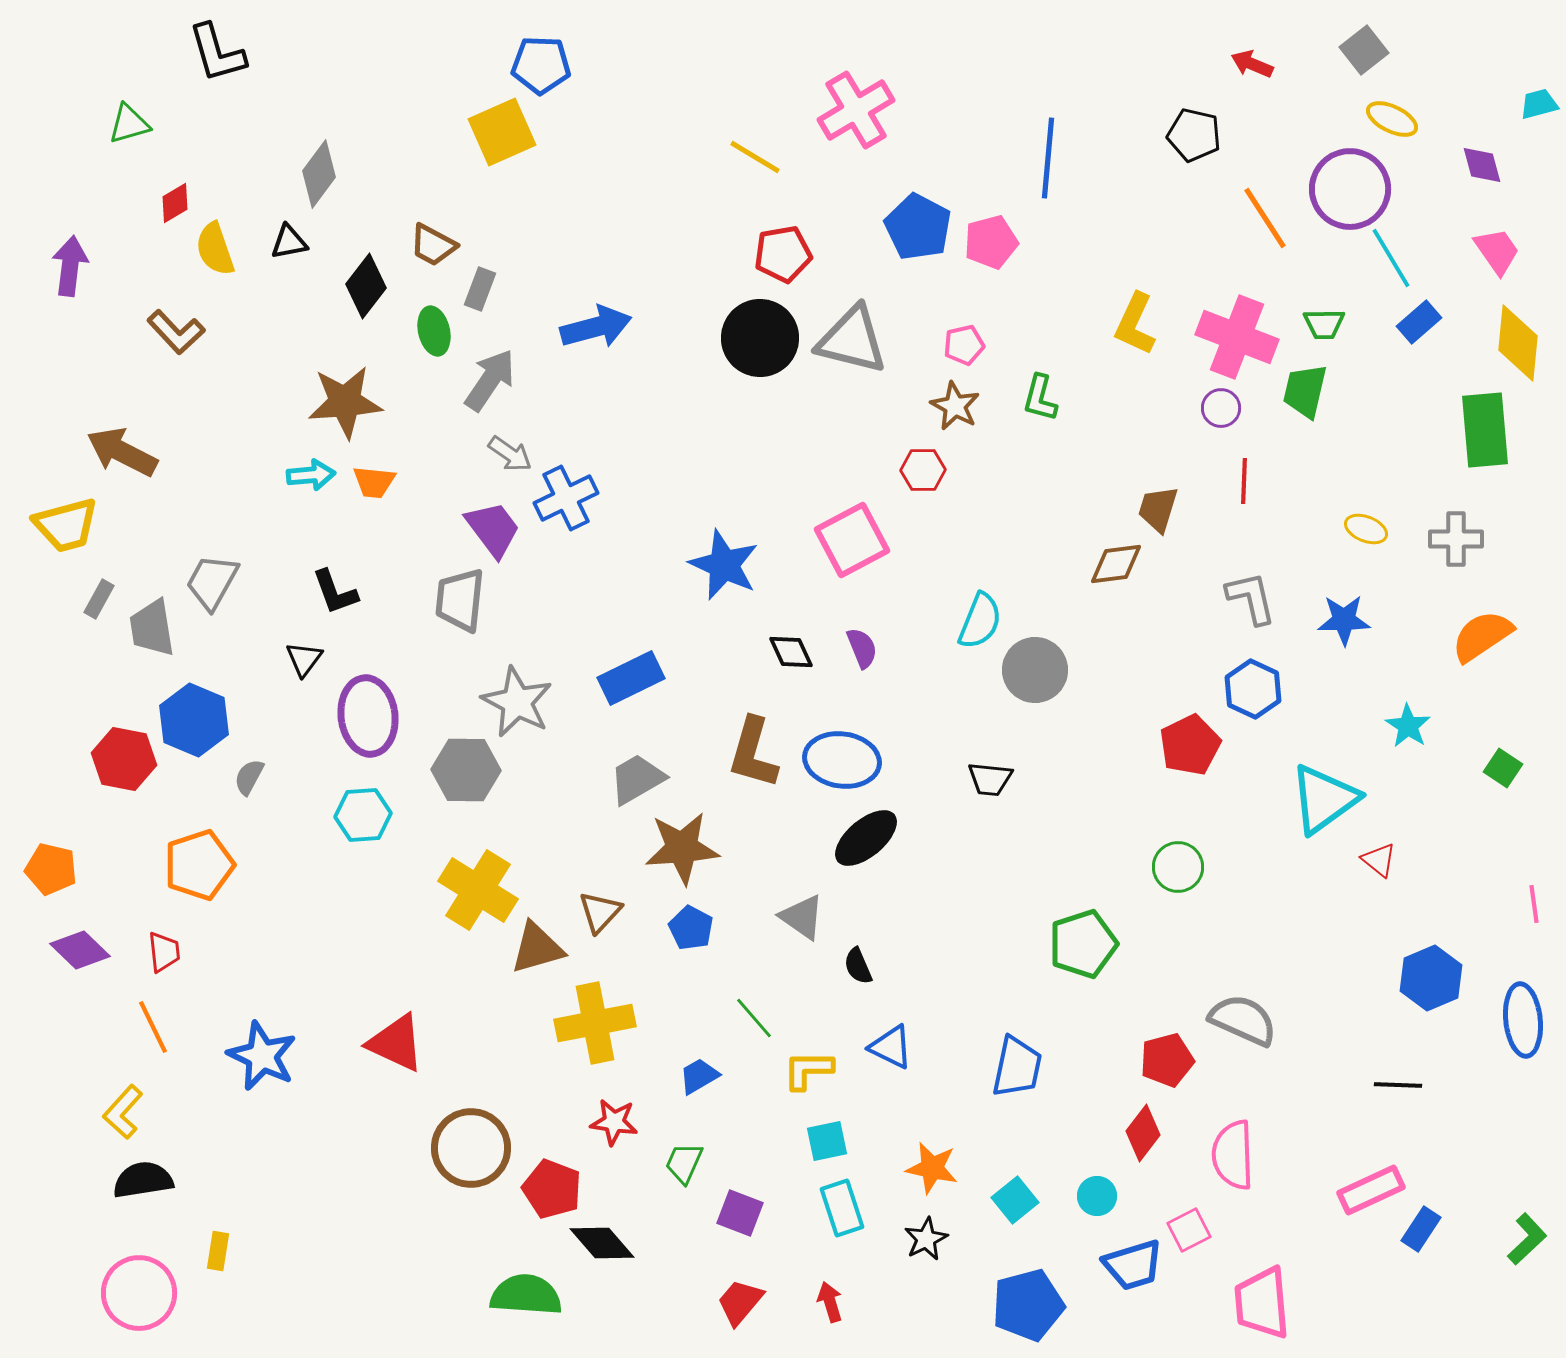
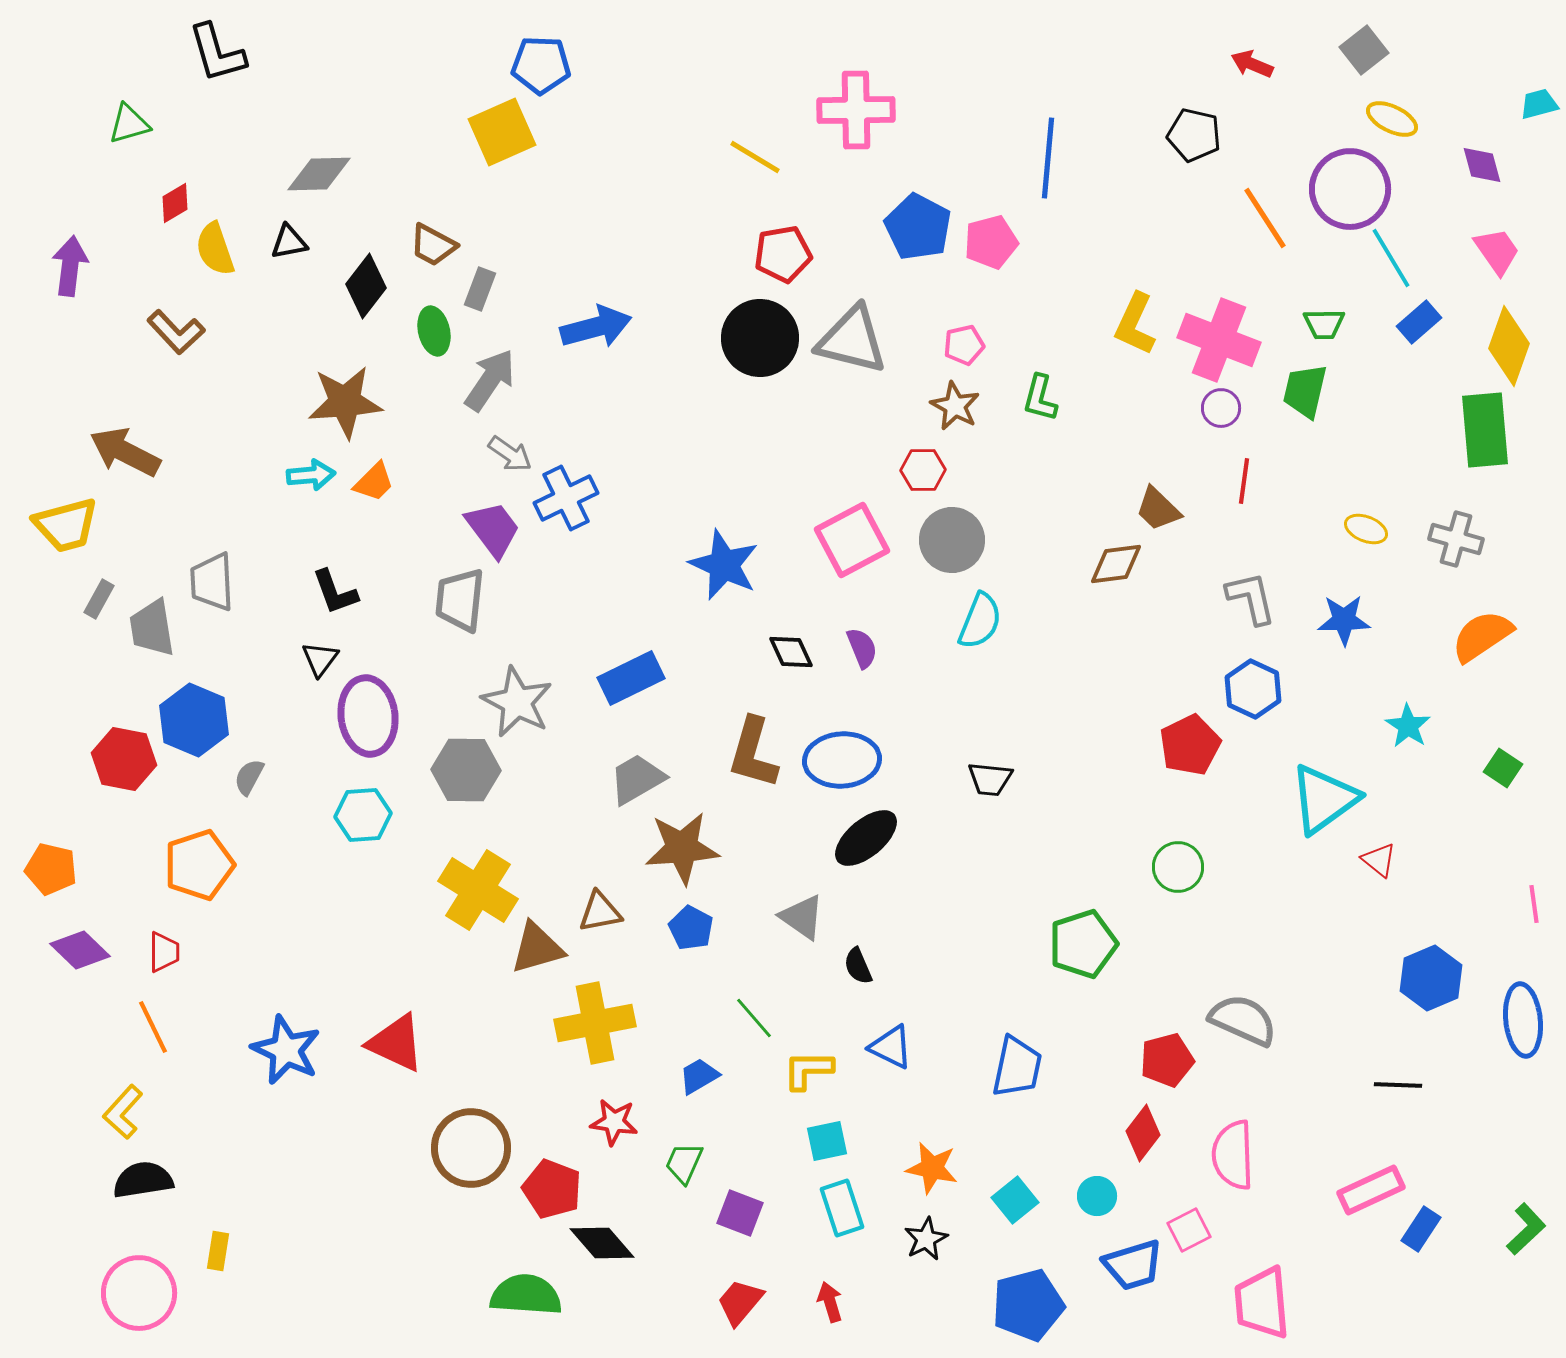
pink cross at (856, 110): rotated 30 degrees clockwise
gray diamond at (319, 174): rotated 52 degrees clockwise
pink cross at (1237, 337): moved 18 px left, 3 px down
yellow diamond at (1518, 343): moved 9 px left, 3 px down; rotated 14 degrees clockwise
brown arrow at (122, 452): moved 3 px right
red line at (1244, 481): rotated 6 degrees clockwise
orange trapezoid at (374, 482): rotated 51 degrees counterclockwise
brown trapezoid at (1158, 509): rotated 63 degrees counterclockwise
gray cross at (1456, 539): rotated 16 degrees clockwise
gray trapezoid at (212, 582): rotated 32 degrees counterclockwise
black triangle at (304, 659): moved 16 px right
gray circle at (1035, 670): moved 83 px left, 130 px up
blue ellipse at (842, 760): rotated 12 degrees counterclockwise
brown triangle at (600, 912): rotated 36 degrees clockwise
red trapezoid at (164, 952): rotated 6 degrees clockwise
blue star at (262, 1056): moved 24 px right, 6 px up
green L-shape at (1527, 1239): moved 1 px left, 10 px up
